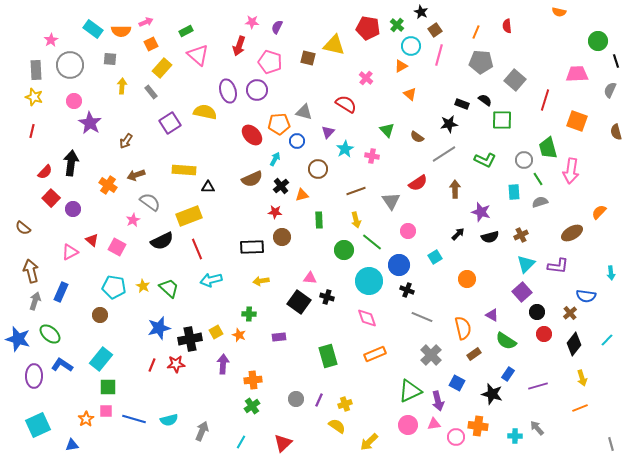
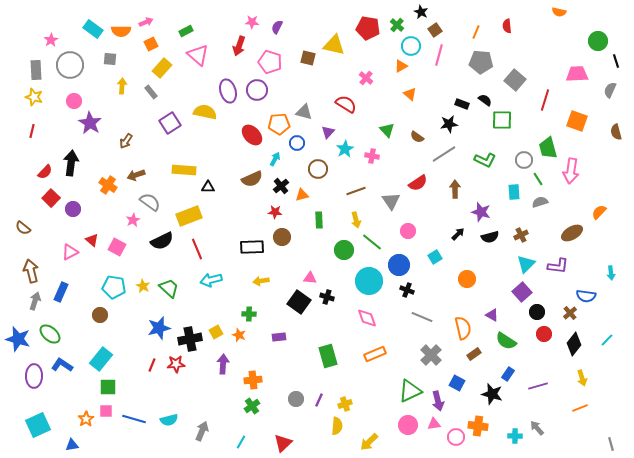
blue circle at (297, 141): moved 2 px down
yellow semicircle at (337, 426): rotated 60 degrees clockwise
